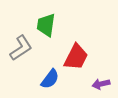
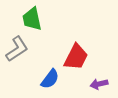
green trapezoid: moved 14 px left, 6 px up; rotated 20 degrees counterclockwise
gray L-shape: moved 4 px left, 1 px down
purple arrow: moved 2 px left
